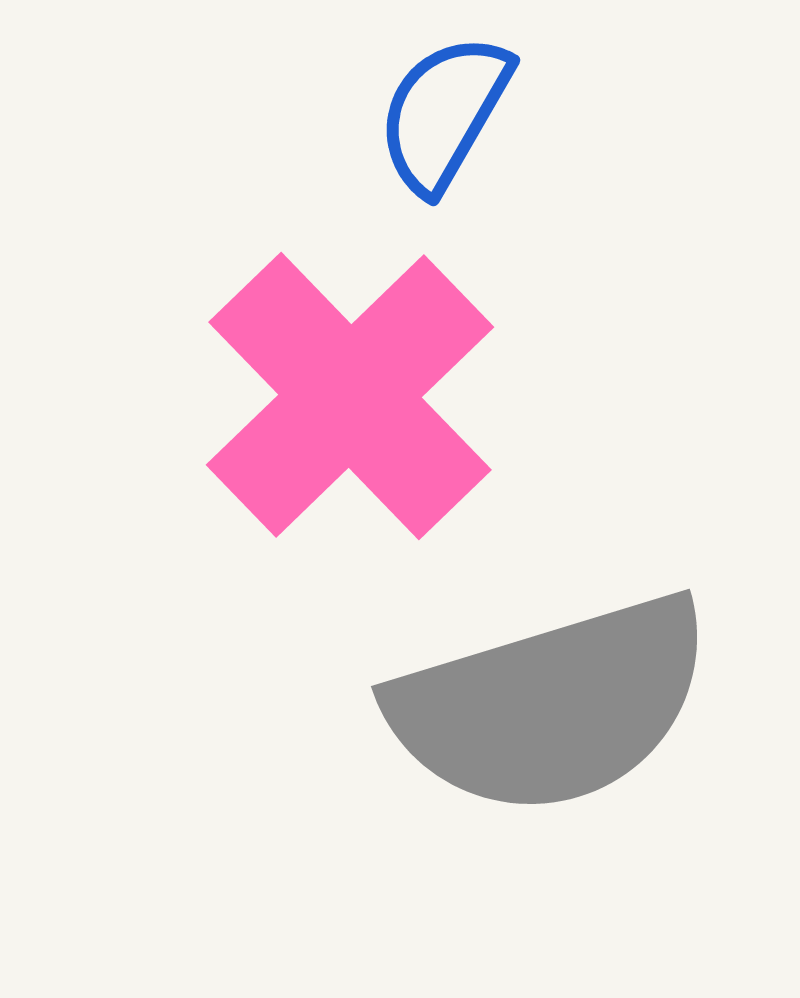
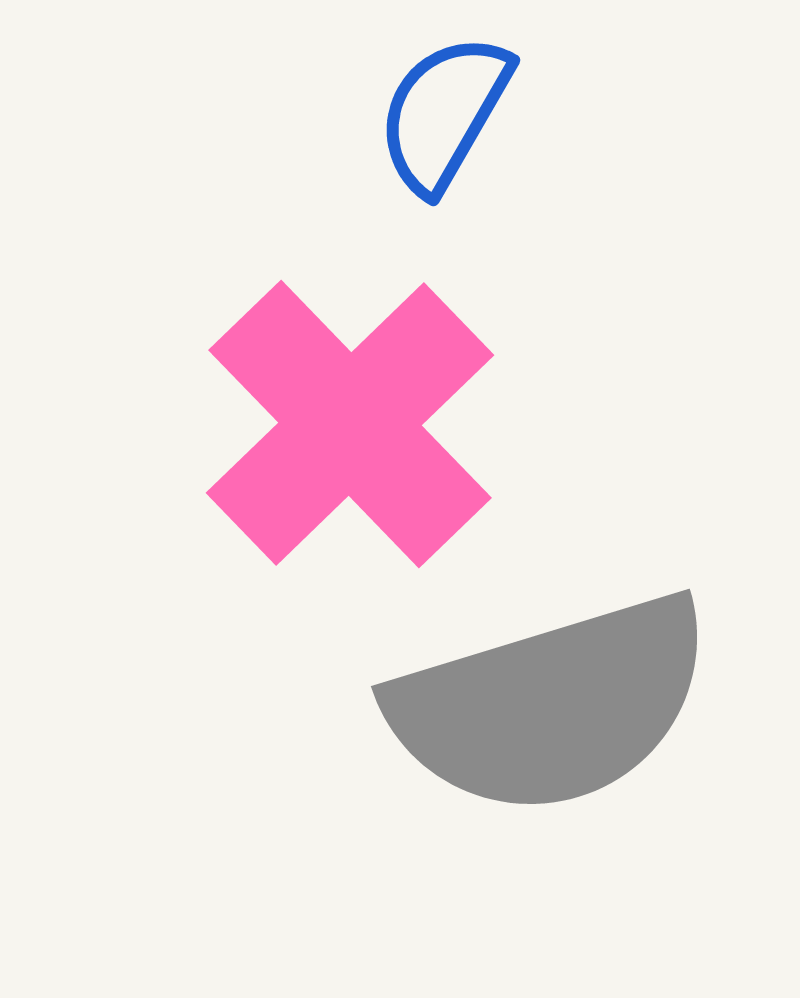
pink cross: moved 28 px down
